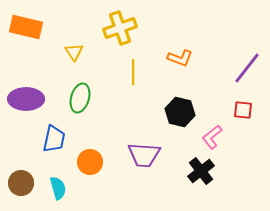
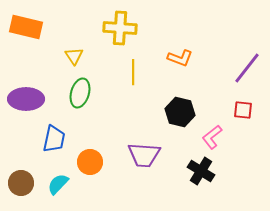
yellow cross: rotated 24 degrees clockwise
yellow triangle: moved 4 px down
green ellipse: moved 5 px up
black cross: rotated 20 degrees counterclockwise
cyan semicircle: moved 4 px up; rotated 120 degrees counterclockwise
